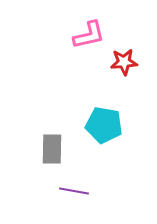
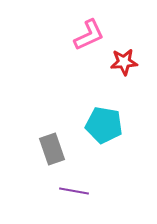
pink L-shape: rotated 12 degrees counterclockwise
gray rectangle: rotated 20 degrees counterclockwise
